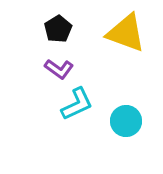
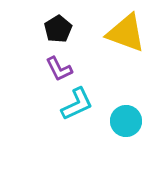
purple L-shape: rotated 28 degrees clockwise
